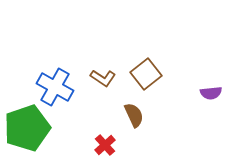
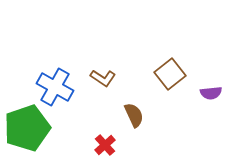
brown square: moved 24 px right
